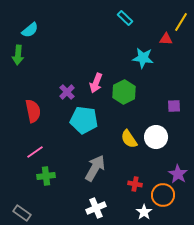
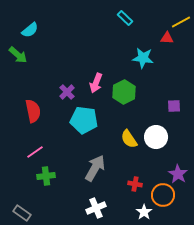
yellow line: rotated 30 degrees clockwise
red triangle: moved 1 px right, 1 px up
green arrow: rotated 54 degrees counterclockwise
